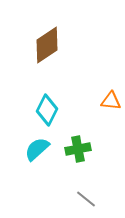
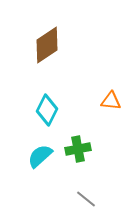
cyan semicircle: moved 3 px right, 7 px down
